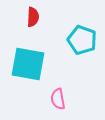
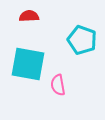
red semicircle: moved 4 px left, 1 px up; rotated 96 degrees counterclockwise
pink semicircle: moved 14 px up
